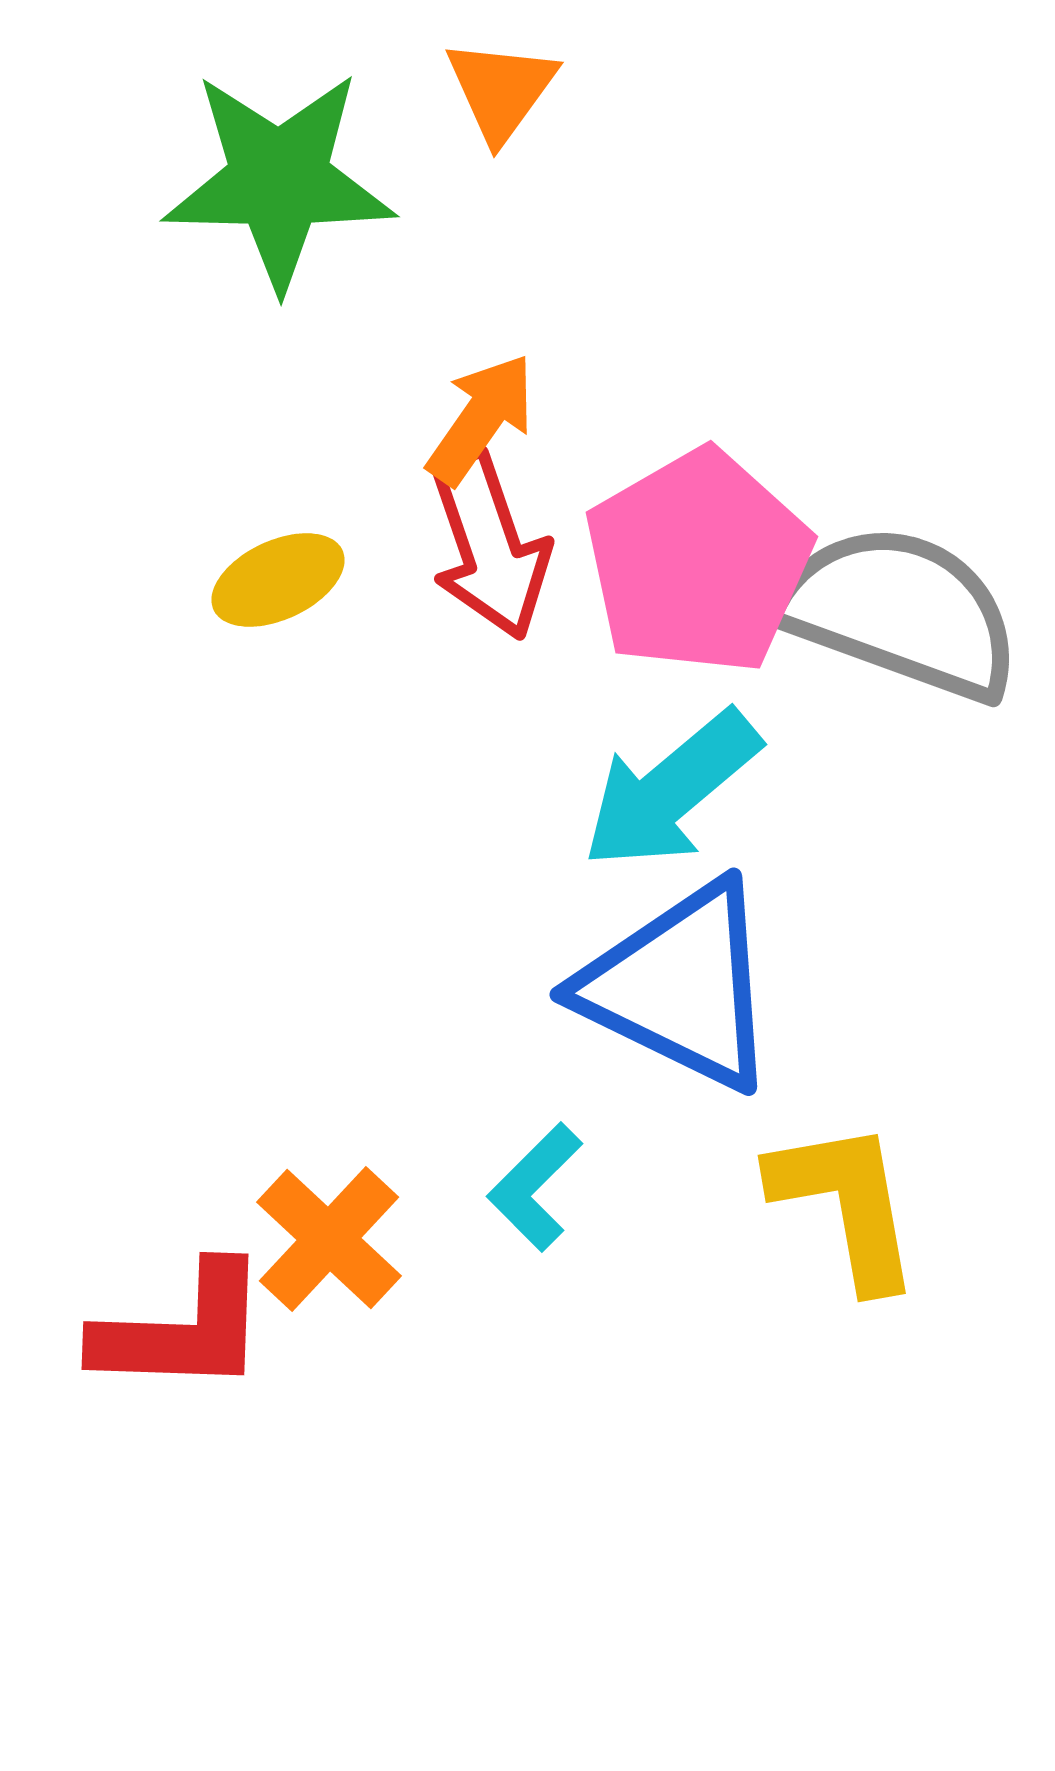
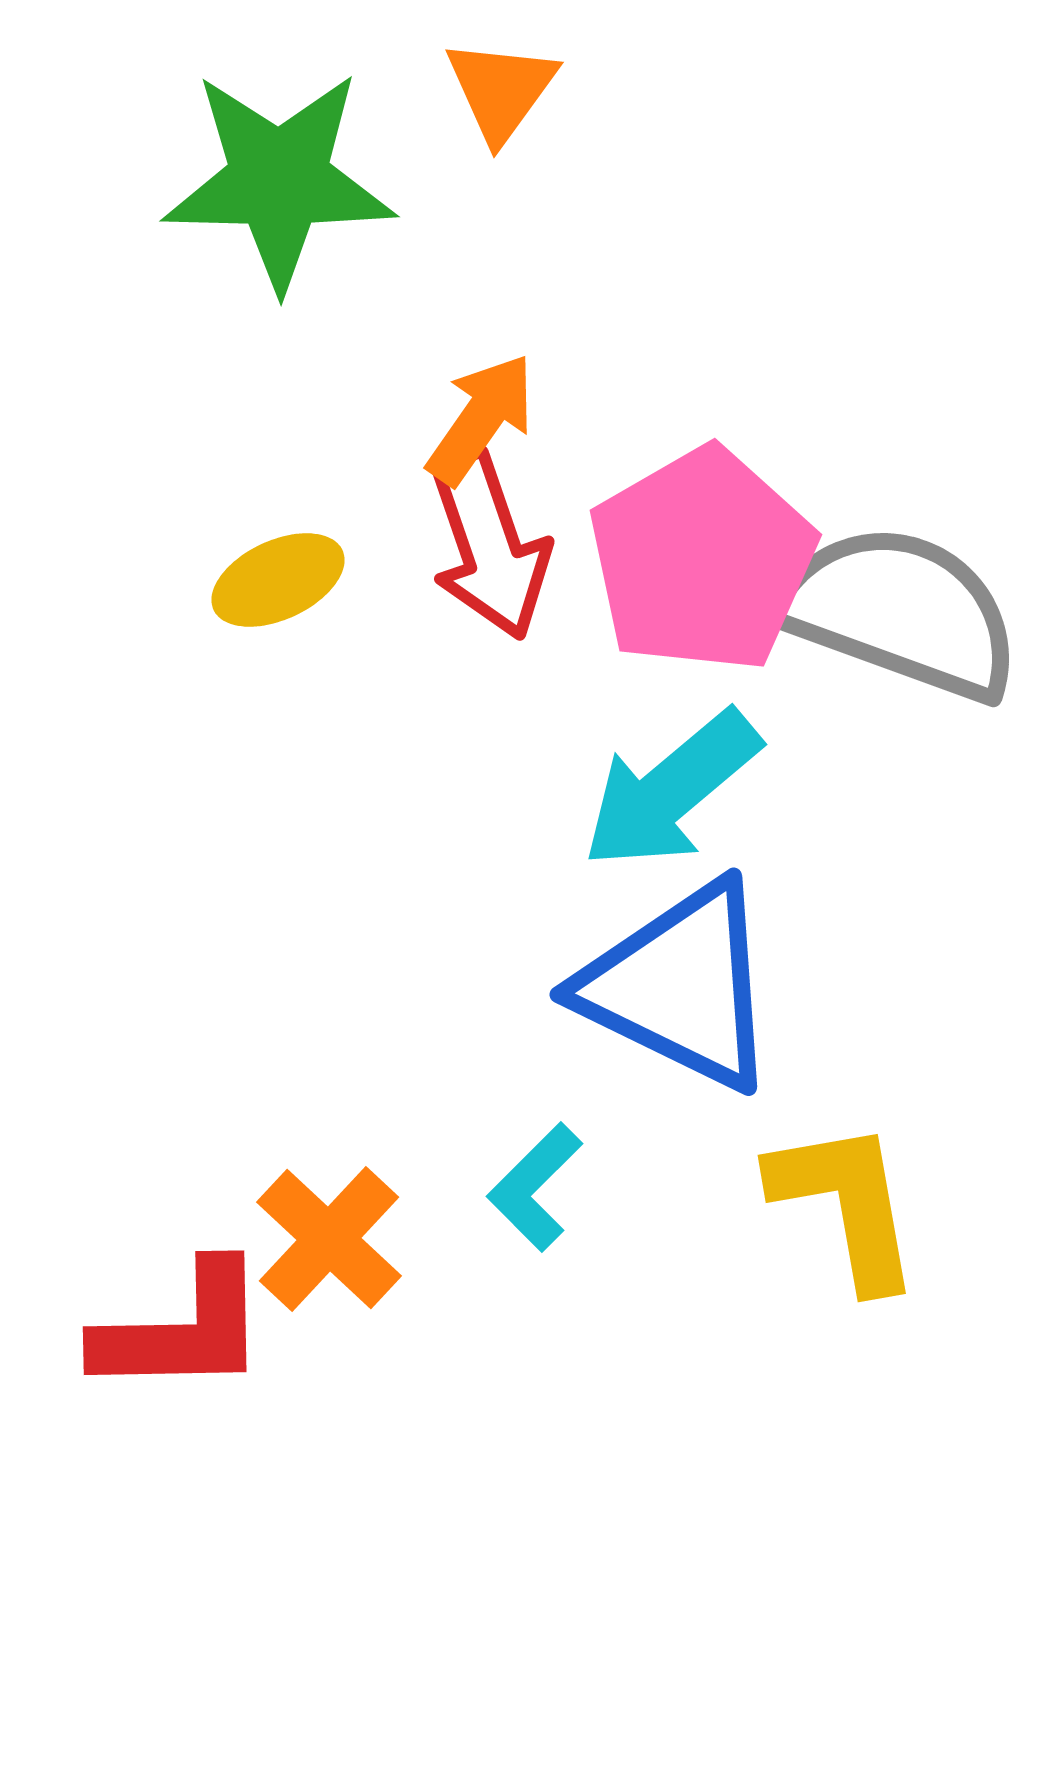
pink pentagon: moved 4 px right, 2 px up
red L-shape: rotated 3 degrees counterclockwise
